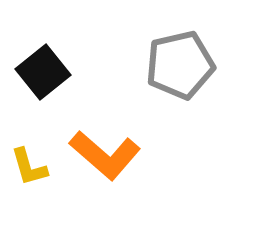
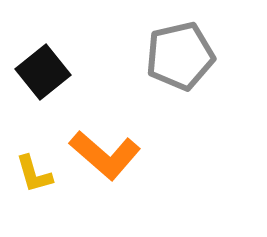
gray pentagon: moved 9 px up
yellow L-shape: moved 5 px right, 7 px down
